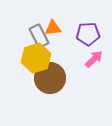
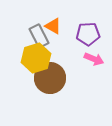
orange triangle: moved 2 px up; rotated 36 degrees clockwise
pink arrow: rotated 66 degrees clockwise
